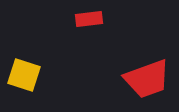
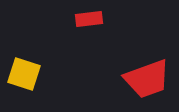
yellow square: moved 1 px up
